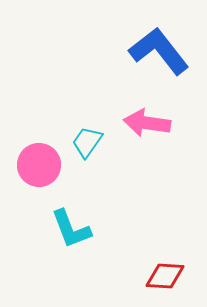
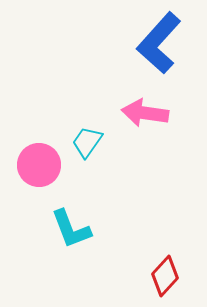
blue L-shape: moved 8 px up; rotated 100 degrees counterclockwise
pink arrow: moved 2 px left, 10 px up
red diamond: rotated 51 degrees counterclockwise
